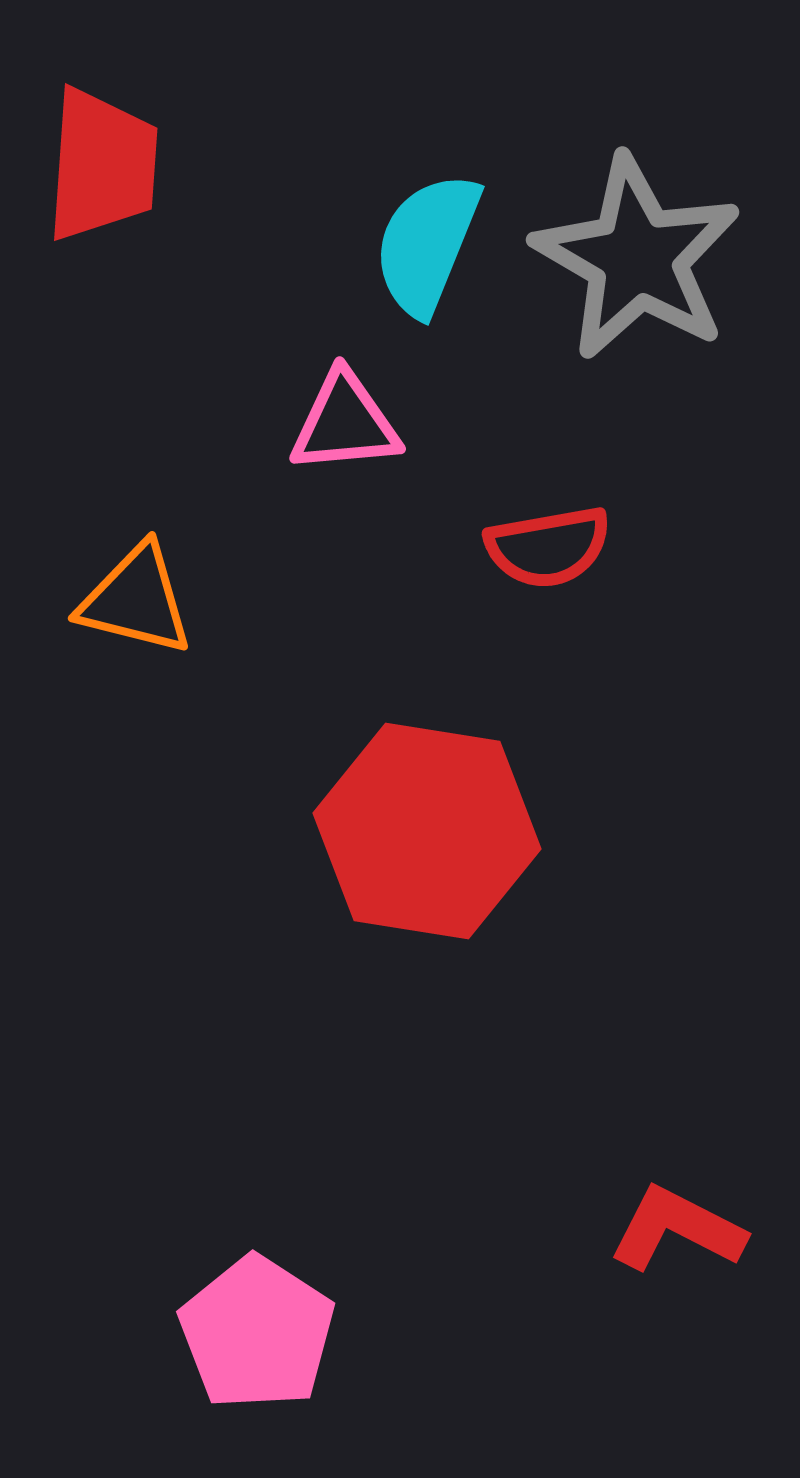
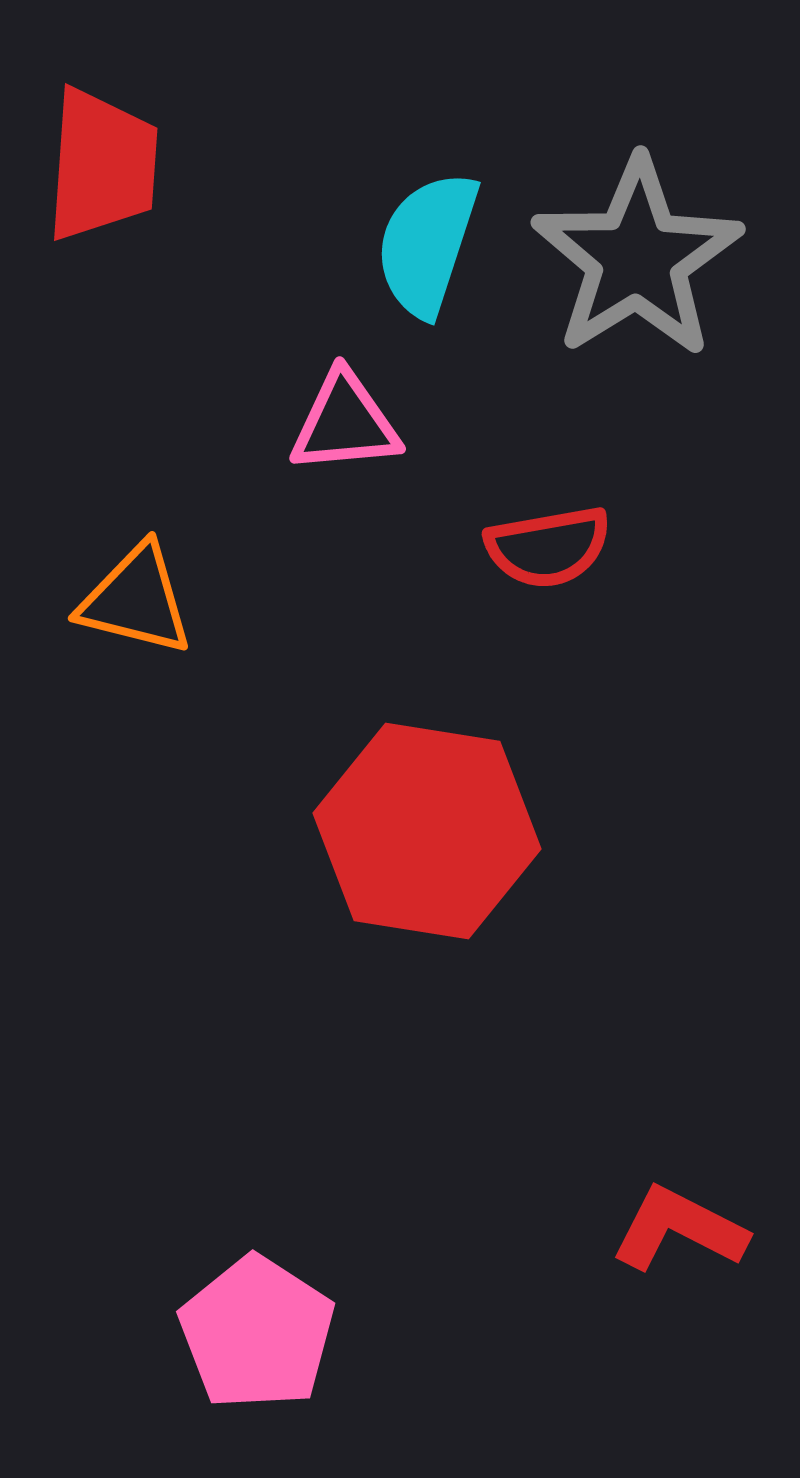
cyan semicircle: rotated 4 degrees counterclockwise
gray star: rotated 10 degrees clockwise
red L-shape: moved 2 px right
